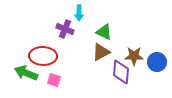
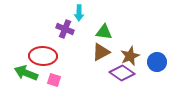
green triangle: rotated 18 degrees counterclockwise
brown star: moved 4 px left; rotated 24 degrees counterclockwise
purple diamond: moved 1 px right, 1 px down; rotated 60 degrees counterclockwise
